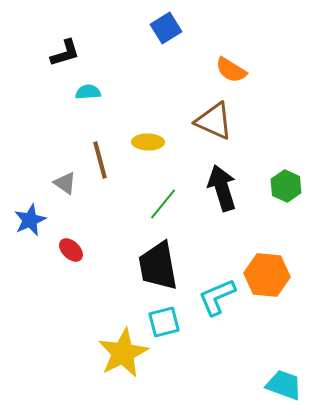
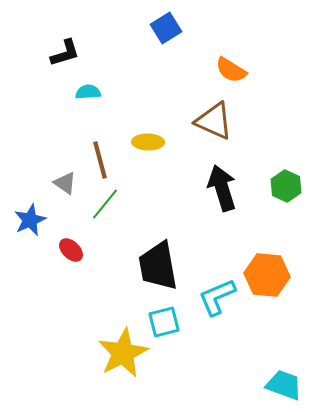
green line: moved 58 px left
